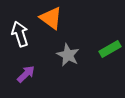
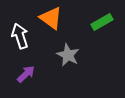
white arrow: moved 2 px down
green rectangle: moved 8 px left, 27 px up
